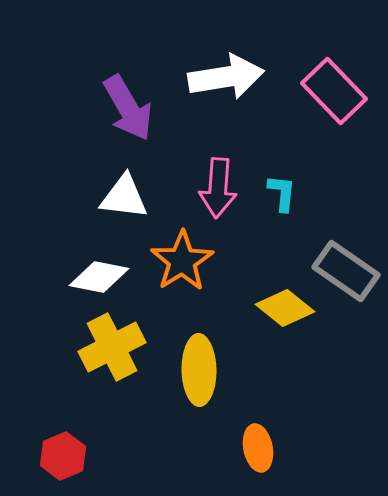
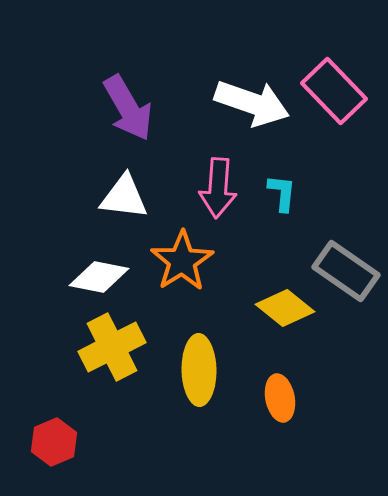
white arrow: moved 26 px right, 26 px down; rotated 28 degrees clockwise
orange ellipse: moved 22 px right, 50 px up
red hexagon: moved 9 px left, 14 px up
